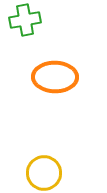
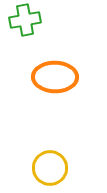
yellow circle: moved 6 px right, 5 px up
